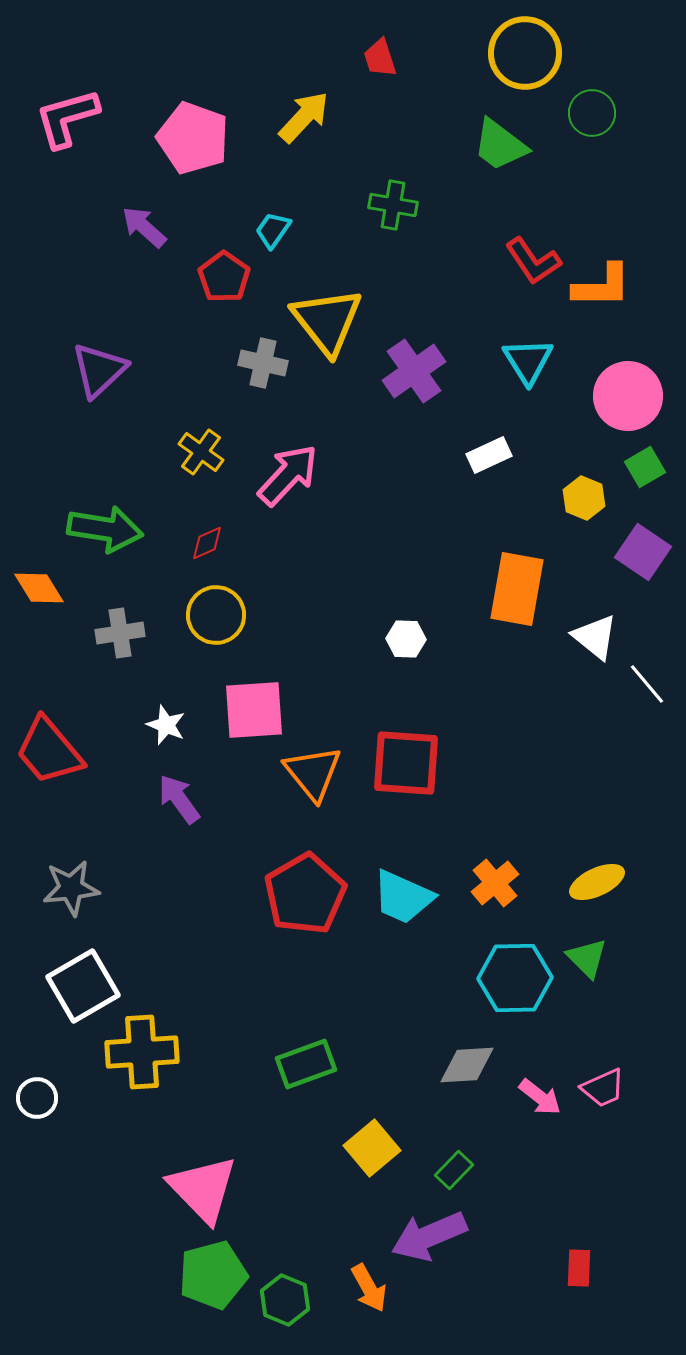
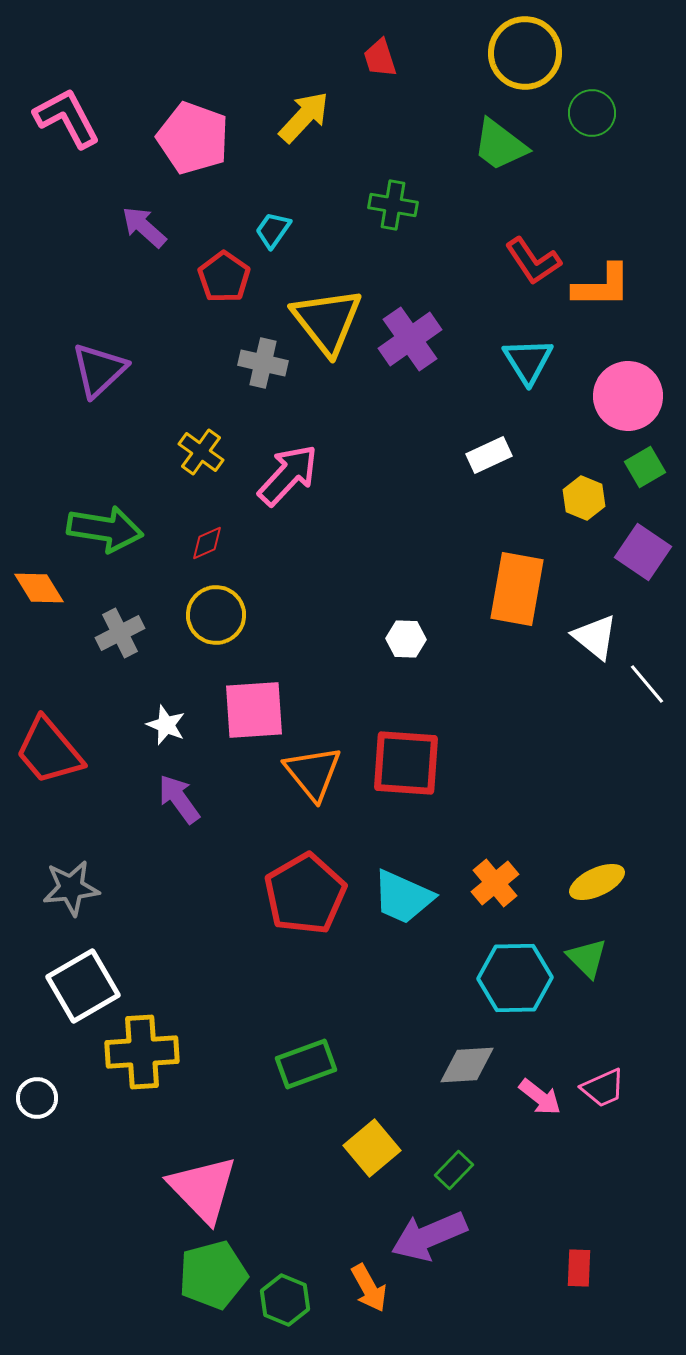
pink L-shape at (67, 118): rotated 78 degrees clockwise
purple cross at (414, 371): moved 4 px left, 32 px up
gray cross at (120, 633): rotated 18 degrees counterclockwise
